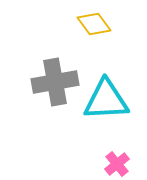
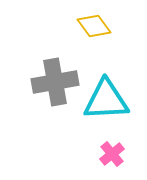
yellow diamond: moved 2 px down
pink cross: moved 5 px left, 10 px up
